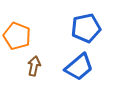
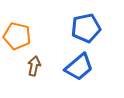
orange pentagon: rotated 8 degrees counterclockwise
